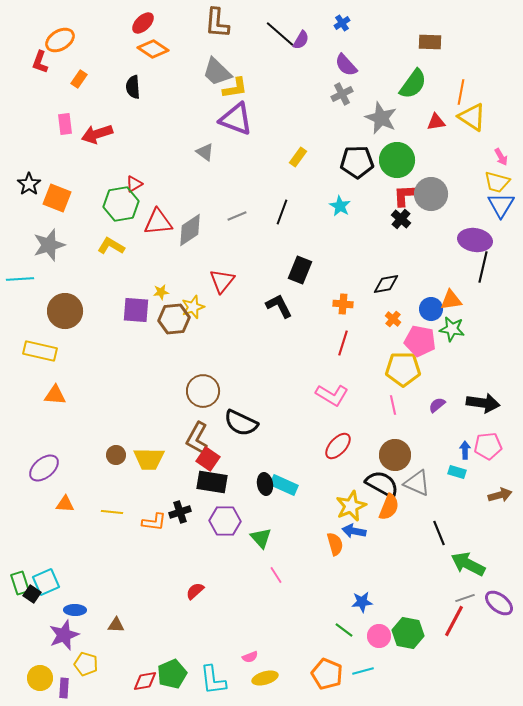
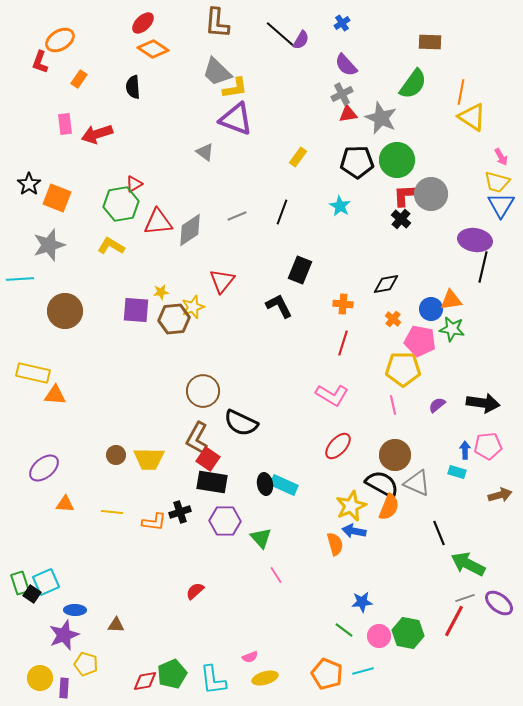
red triangle at (436, 122): moved 88 px left, 8 px up
yellow rectangle at (40, 351): moved 7 px left, 22 px down
